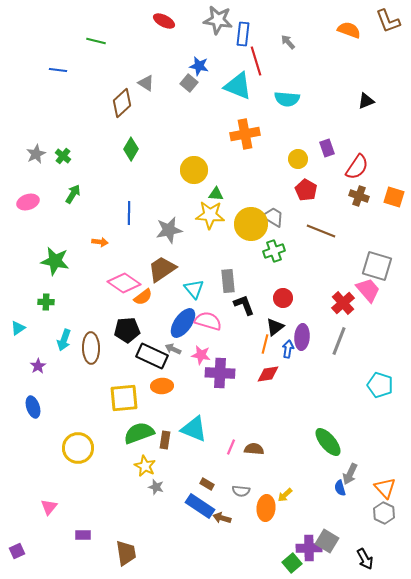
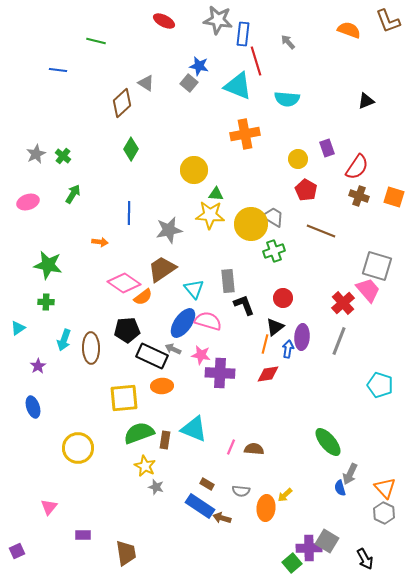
green star at (55, 261): moved 7 px left, 4 px down
